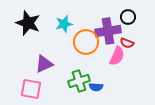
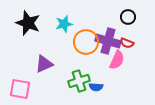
purple cross: moved 10 px down; rotated 25 degrees clockwise
pink semicircle: moved 4 px down
pink square: moved 11 px left
